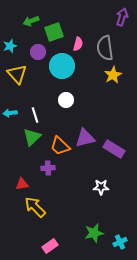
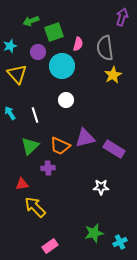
cyan arrow: rotated 64 degrees clockwise
green triangle: moved 2 px left, 9 px down
orange trapezoid: rotated 20 degrees counterclockwise
